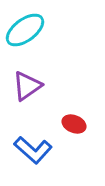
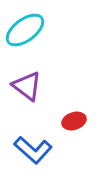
purple triangle: rotated 48 degrees counterclockwise
red ellipse: moved 3 px up; rotated 40 degrees counterclockwise
